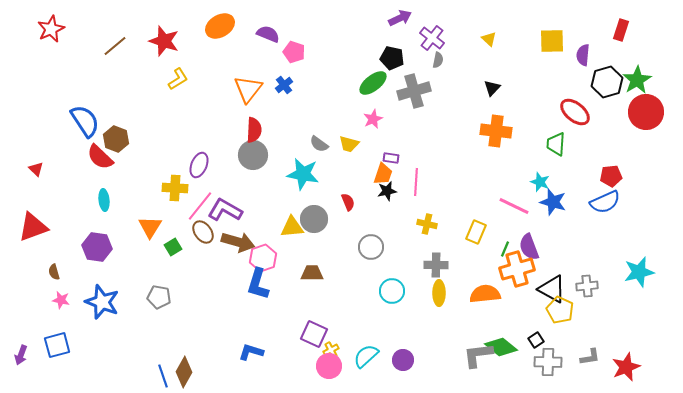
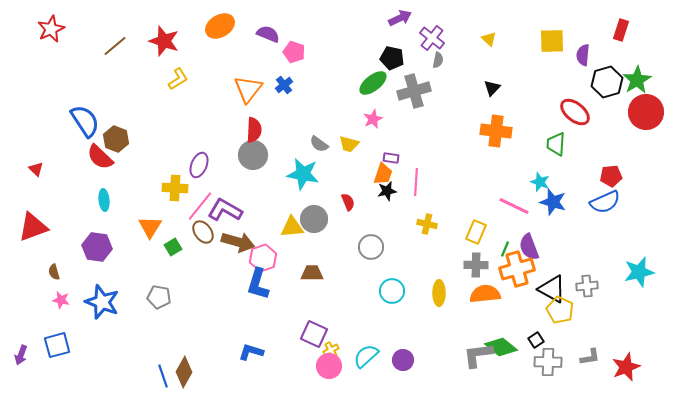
gray cross at (436, 265): moved 40 px right
